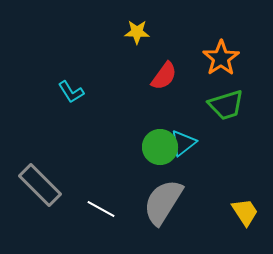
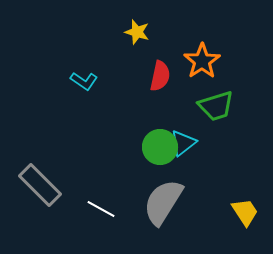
yellow star: rotated 15 degrees clockwise
orange star: moved 19 px left, 3 px down
red semicircle: moved 4 px left; rotated 24 degrees counterclockwise
cyan L-shape: moved 13 px right, 11 px up; rotated 24 degrees counterclockwise
green trapezoid: moved 10 px left, 1 px down
